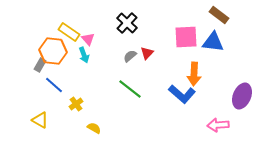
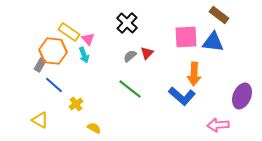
blue L-shape: moved 2 px down
